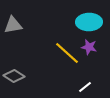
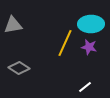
cyan ellipse: moved 2 px right, 2 px down
yellow line: moved 2 px left, 10 px up; rotated 72 degrees clockwise
gray diamond: moved 5 px right, 8 px up
